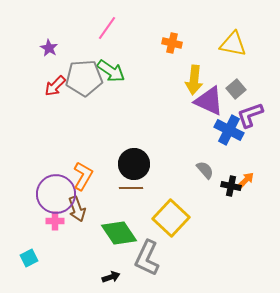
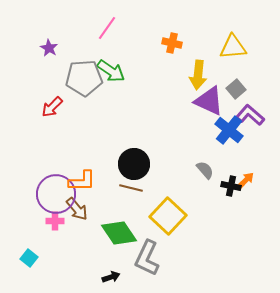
yellow triangle: moved 3 px down; rotated 16 degrees counterclockwise
yellow arrow: moved 4 px right, 5 px up
red arrow: moved 3 px left, 21 px down
purple L-shape: rotated 60 degrees clockwise
blue cross: rotated 12 degrees clockwise
orange L-shape: moved 1 px left, 5 px down; rotated 60 degrees clockwise
brown line: rotated 15 degrees clockwise
brown arrow: rotated 20 degrees counterclockwise
yellow square: moved 3 px left, 2 px up
cyan square: rotated 24 degrees counterclockwise
